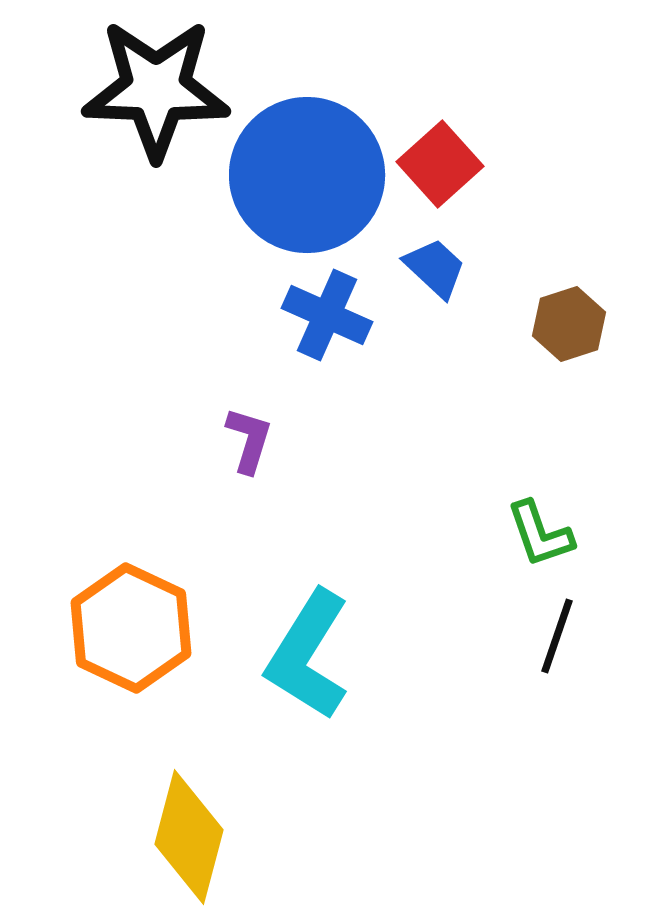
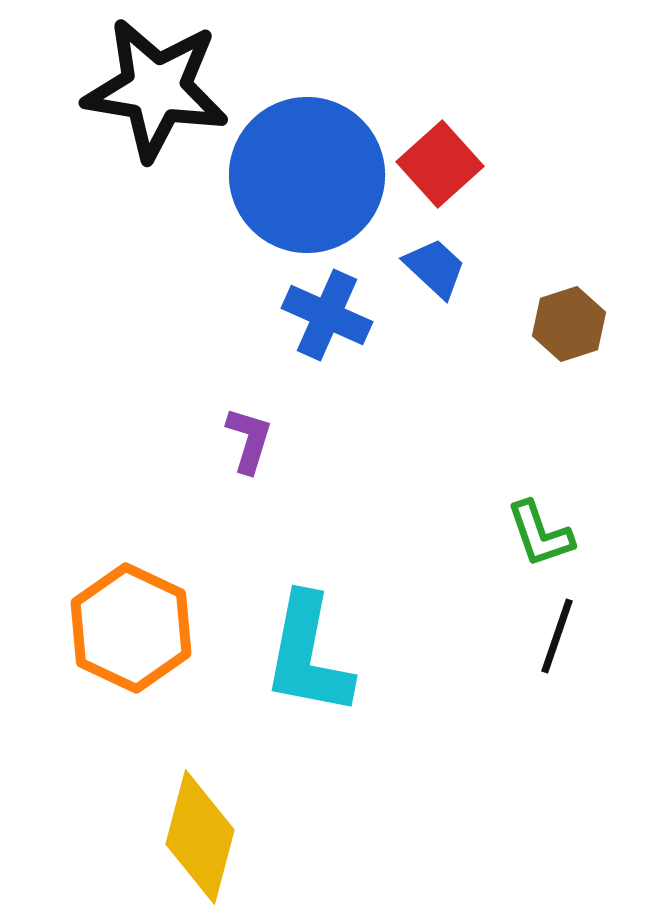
black star: rotated 7 degrees clockwise
cyan L-shape: rotated 21 degrees counterclockwise
yellow diamond: moved 11 px right
